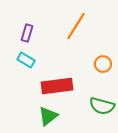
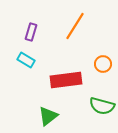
orange line: moved 1 px left
purple rectangle: moved 4 px right, 1 px up
red rectangle: moved 9 px right, 6 px up
